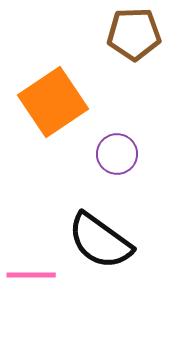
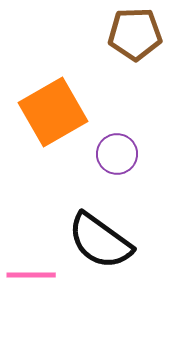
brown pentagon: moved 1 px right
orange square: moved 10 px down; rotated 4 degrees clockwise
